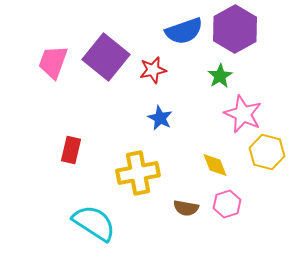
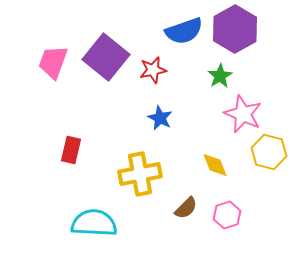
yellow hexagon: moved 2 px right
yellow cross: moved 2 px right, 1 px down
pink hexagon: moved 11 px down
brown semicircle: rotated 55 degrees counterclockwise
cyan semicircle: rotated 30 degrees counterclockwise
